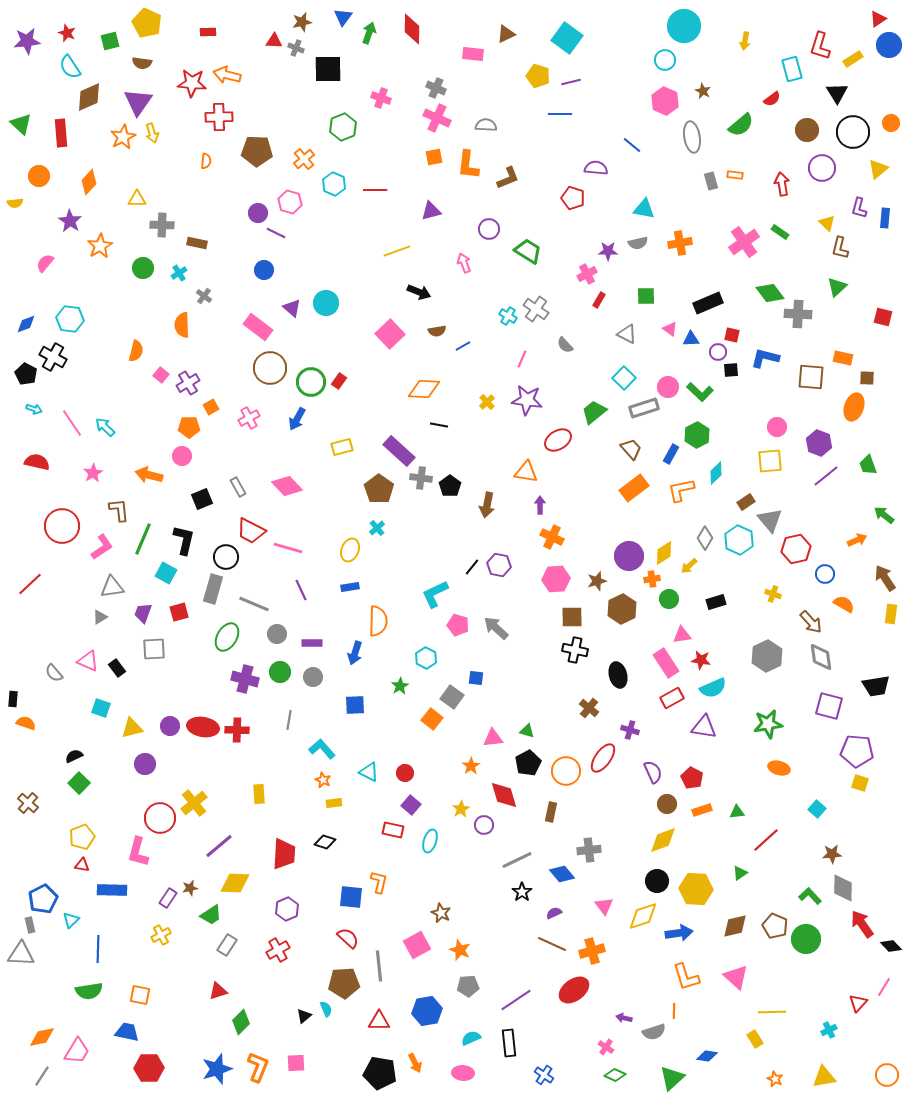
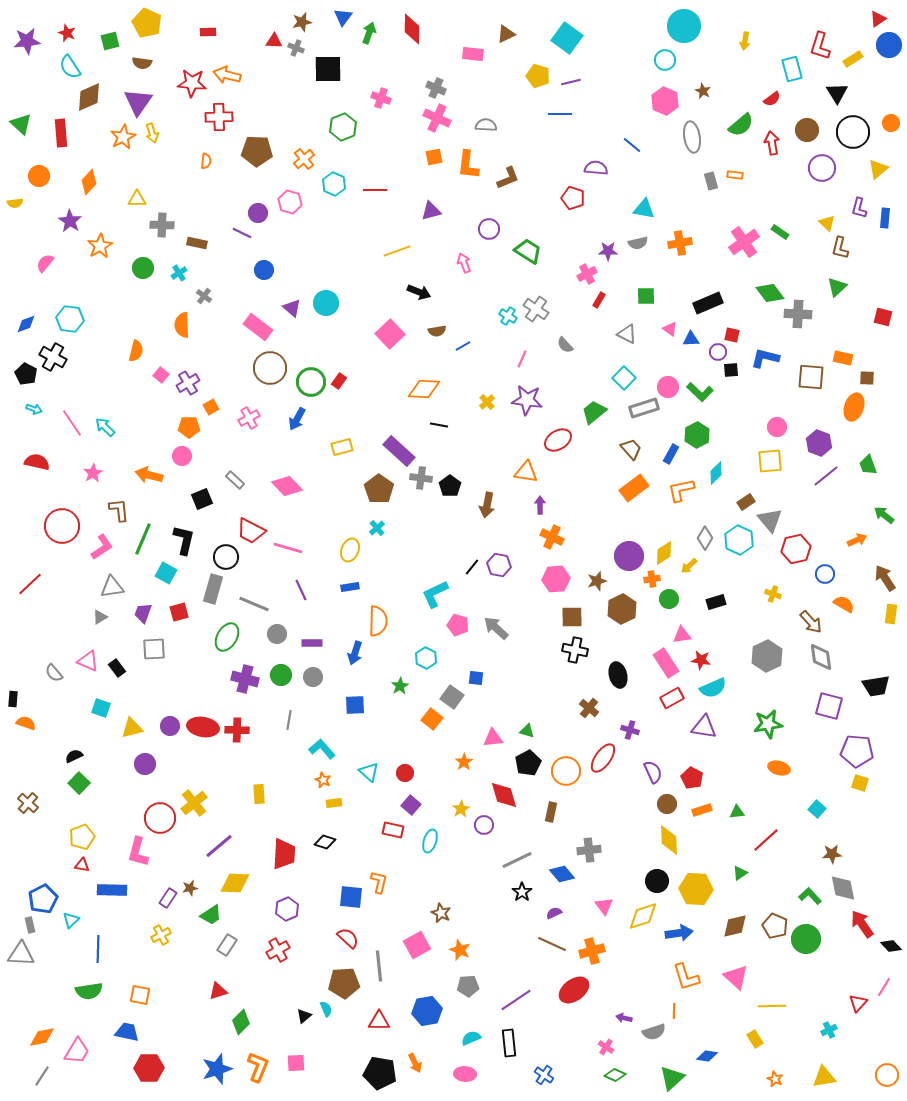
red arrow at (782, 184): moved 10 px left, 41 px up
purple line at (276, 233): moved 34 px left
gray rectangle at (238, 487): moved 3 px left, 7 px up; rotated 18 degrees counterclockwise
green circle at (280, 672): moved 1 px right, 3 px down
orange star at (471, 766): moved 7 px left, 4 px up
cyan triangle at (369, 772): rotated 15 degrees clockwise
yellow diamond at (663, 840): moved 6 px right; rotated 72 degrees counterclockwise
gray diamond at (843, 888): rotated 12 degrees counterclockwise
yellow line at (772, 1012): moved 6 px up
pink ellipse at (463, 1073): moved 2 px right, 1 px down
